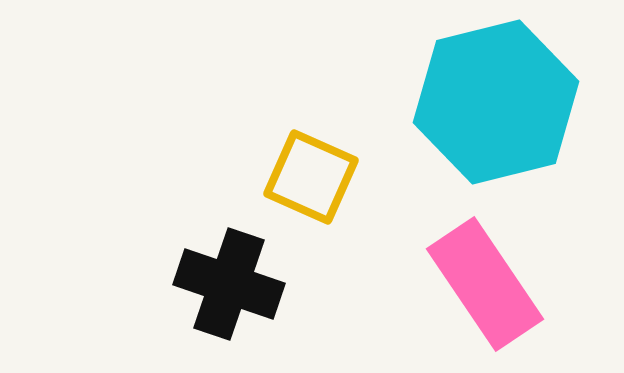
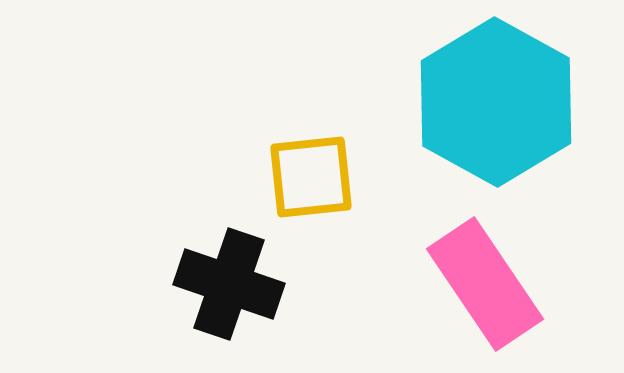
cyan hexagon: rotated 17 degrees counterclockwise
yellow square: rotated 30 degrees counterclockwise
